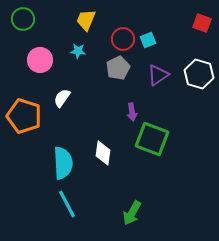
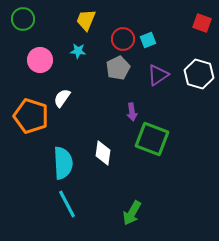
orange pentagon: moved 7 px right
